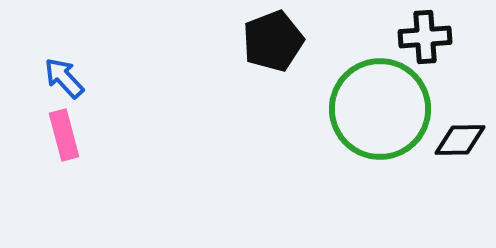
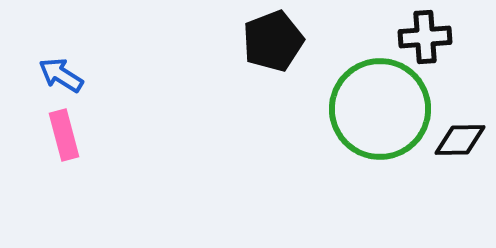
blue arrow: moved 3 px left, 3 px up; rotated 15 degrees counterclockwise
